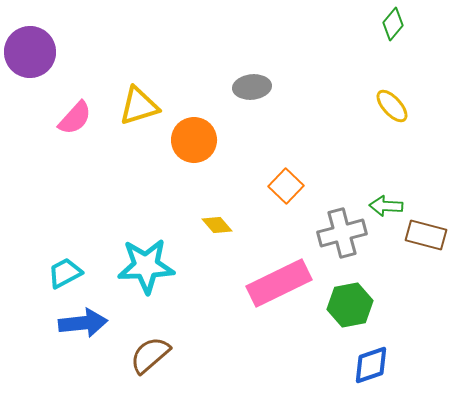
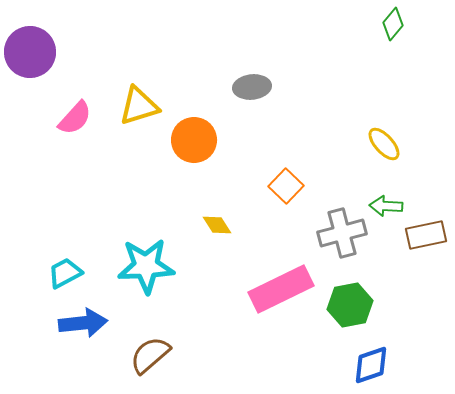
yellow ellipse: moved 8 px left, 38 px down
yellow diamond: rotated 8 degrees clockwise
brown rectangle: rotated 27 degrees counterclockwise
pink rectangle: moved 2 px right, 6 px down
